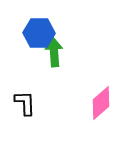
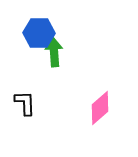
pink diamond: moved 1 px left, 5 px down
